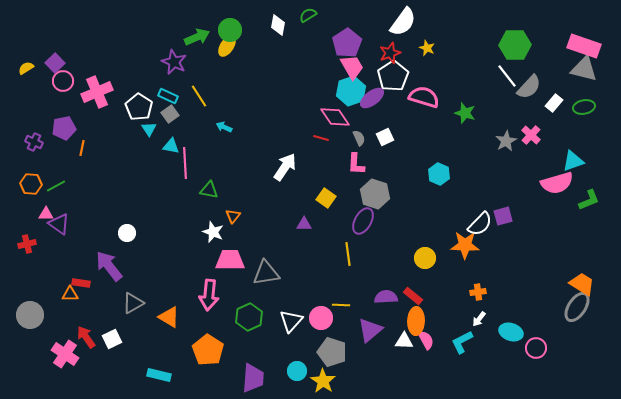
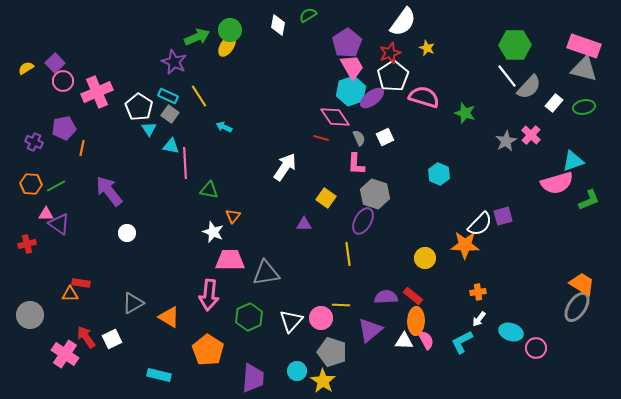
gray square at (170, 114): rotated 18 degrees counterclockwise
purple arrow at (109, 266): moved 75 px up
